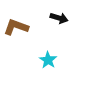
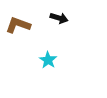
brown L-shape: moved 2 px right, 2 px up
